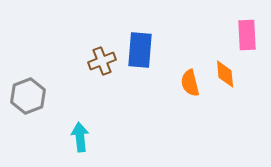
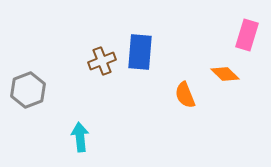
pink rectangle: rotated 20 degrees clockwise
blue rectangle: moved 2 px down
orange diamond: rotated 40 degrees counterclockwise
orange semicircle: moved 5 px left, 12 px down; rotated 8 degrees counterclockwise
gray hexagon: moved 6 px up
